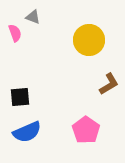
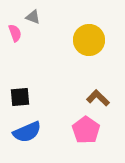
brown L-shape: moved 11 px left, 14 px down; rotated 105 degrees counterclockwise
